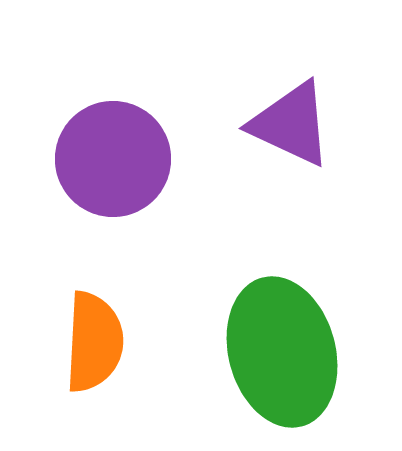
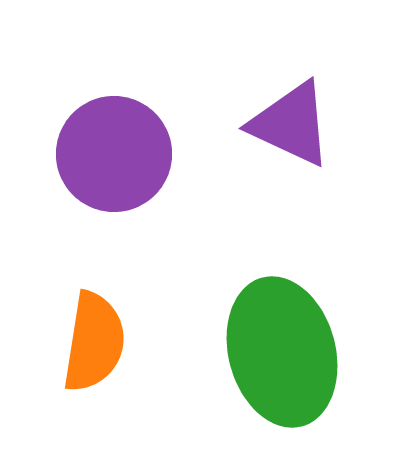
purple circle: moved 1 px right, 5 px up
orange semicircle: rotated 6 degrees clockwise
